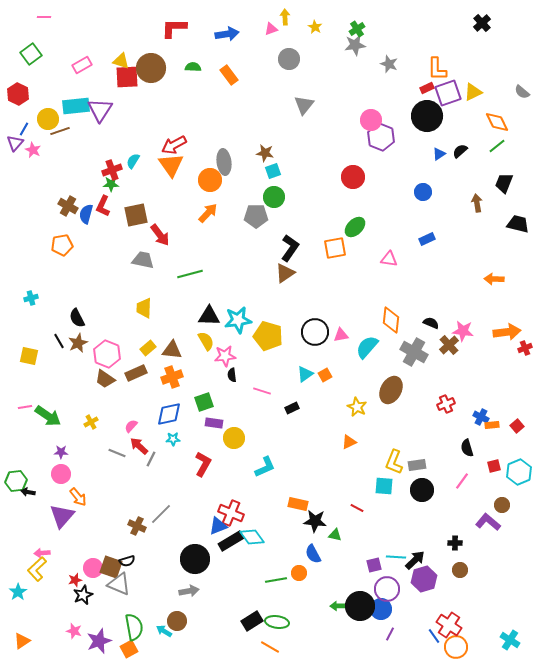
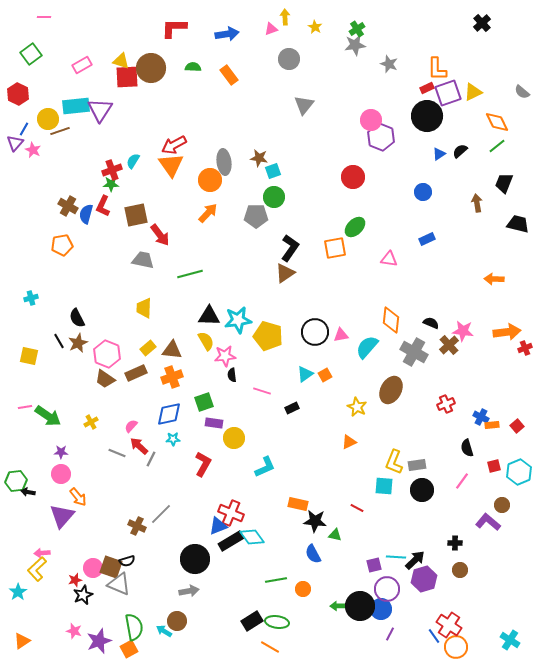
brown star at (265, 153): moved 6 px left, 5 px down
orange circle at (299, 573): moved 4 px right, 16 px down
